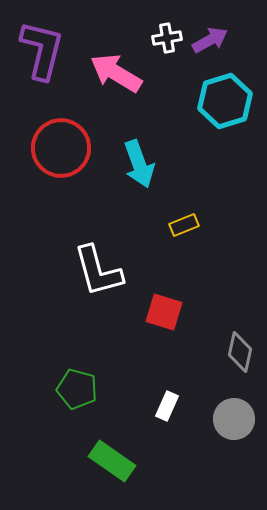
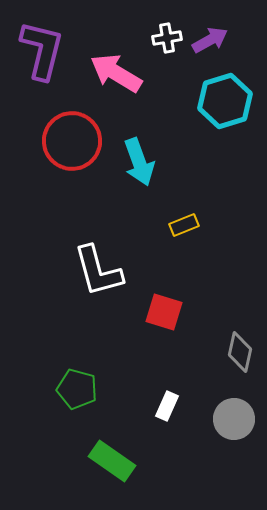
red circle: moved 11 px right, 7 px up
cyan arrow: moved 2 px up
